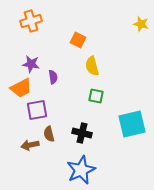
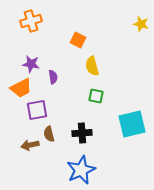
black cross: rotated 18 degrees counterclockwise
